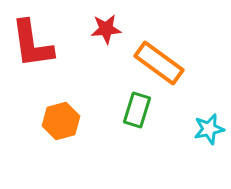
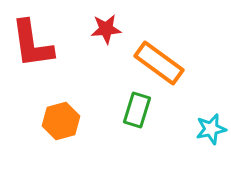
cyan star: moved 2 px right
